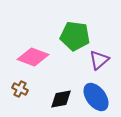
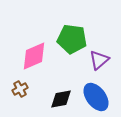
green pentagon: moved 3 px left, 3 px down
pink diamond: moved 1 px right, 1 px up; rotated 44 degrees counterclockwise
brown cross: rotated 35 degrees clockwise
